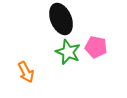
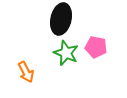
black ellipse: rotated 36 degrees clockwise
green star: moved 2 px left, 1 px down
